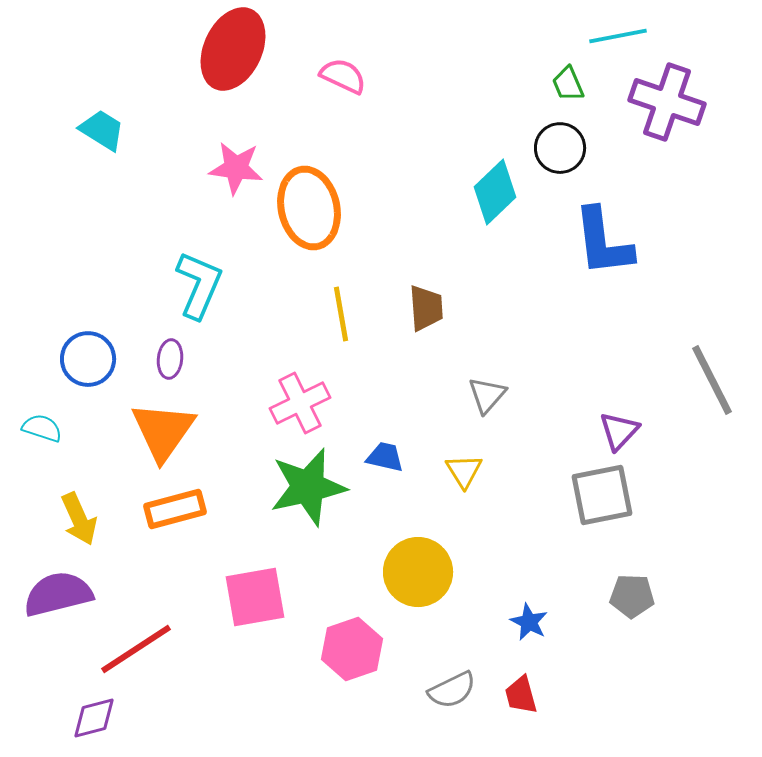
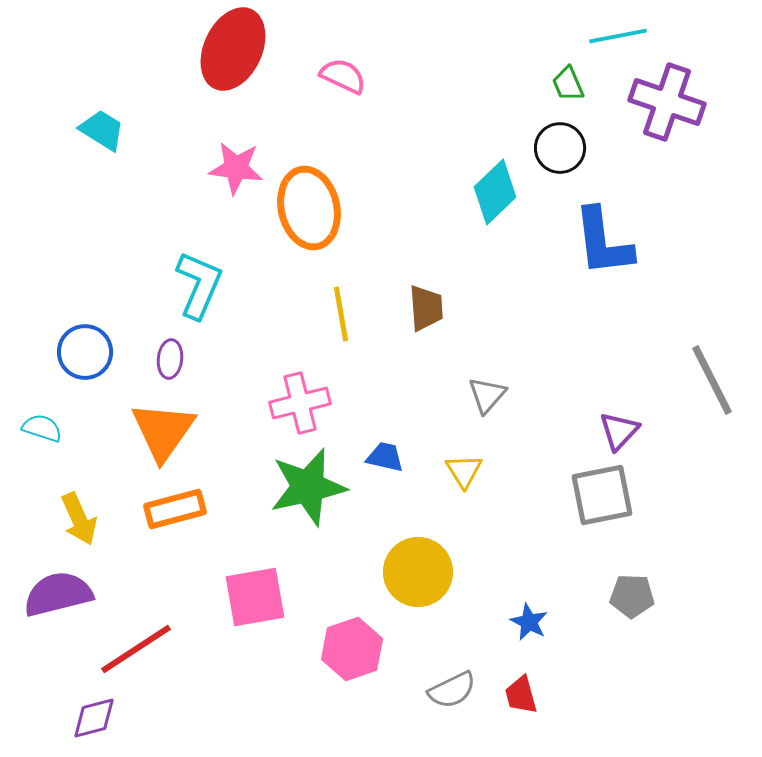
blue circle: moved 3 px left, 7 px up
pink cross: rotated 12 degrees clockwise
